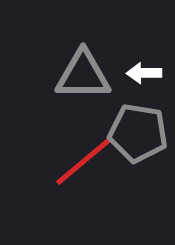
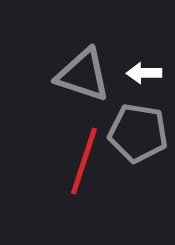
gray triangle: rotated 18 degrees clockwise
red line: rotated 32 degrees counterclockwise
